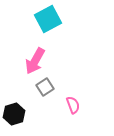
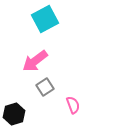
cyan square: moved 3 px left
pink arrow: rotated 24 degrees clockwise
